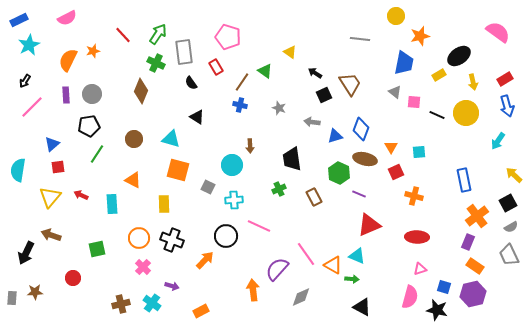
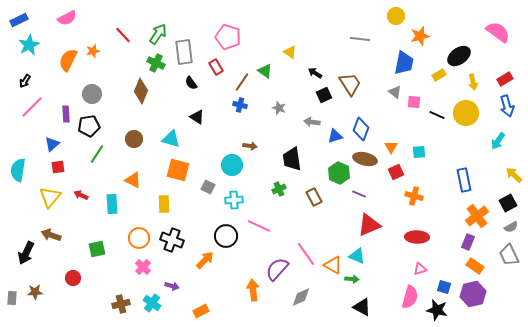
purple rectangle at (66, 95): moved 19 px down
brown arrow at (250, 146): rotated 80 degrees counterclockwise
